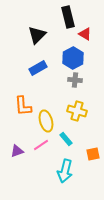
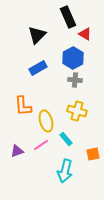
black rectangle: rotated 10 degrees counterclockwise
